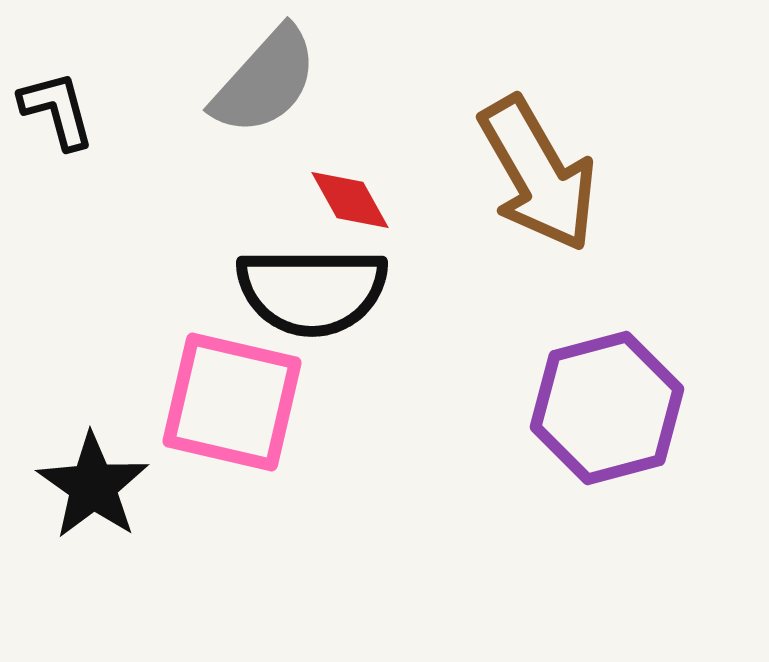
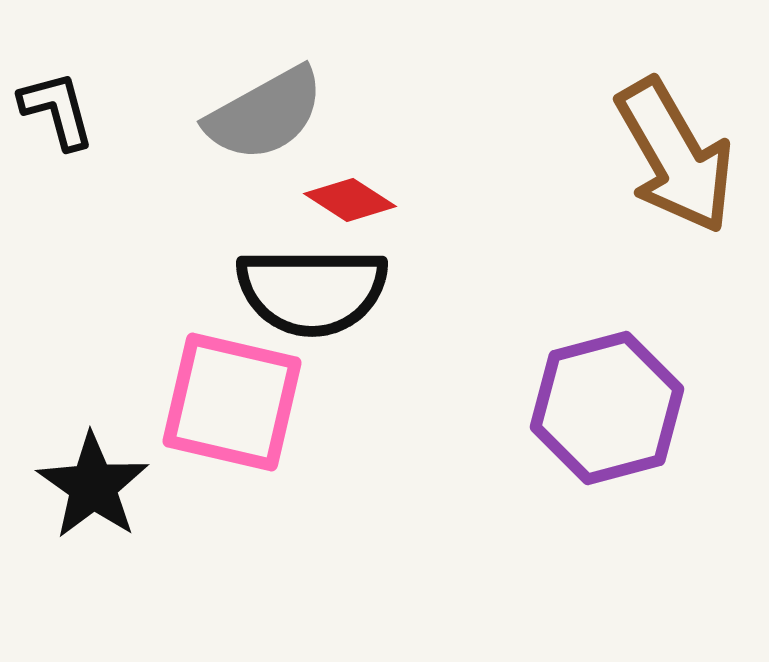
gray semicircle: moved 33 px down; rotated 19 degrees clockwise
brown arrow: moved 137 px right, 18 px up
red diamond: rotated 28 degrees counterclockwise
